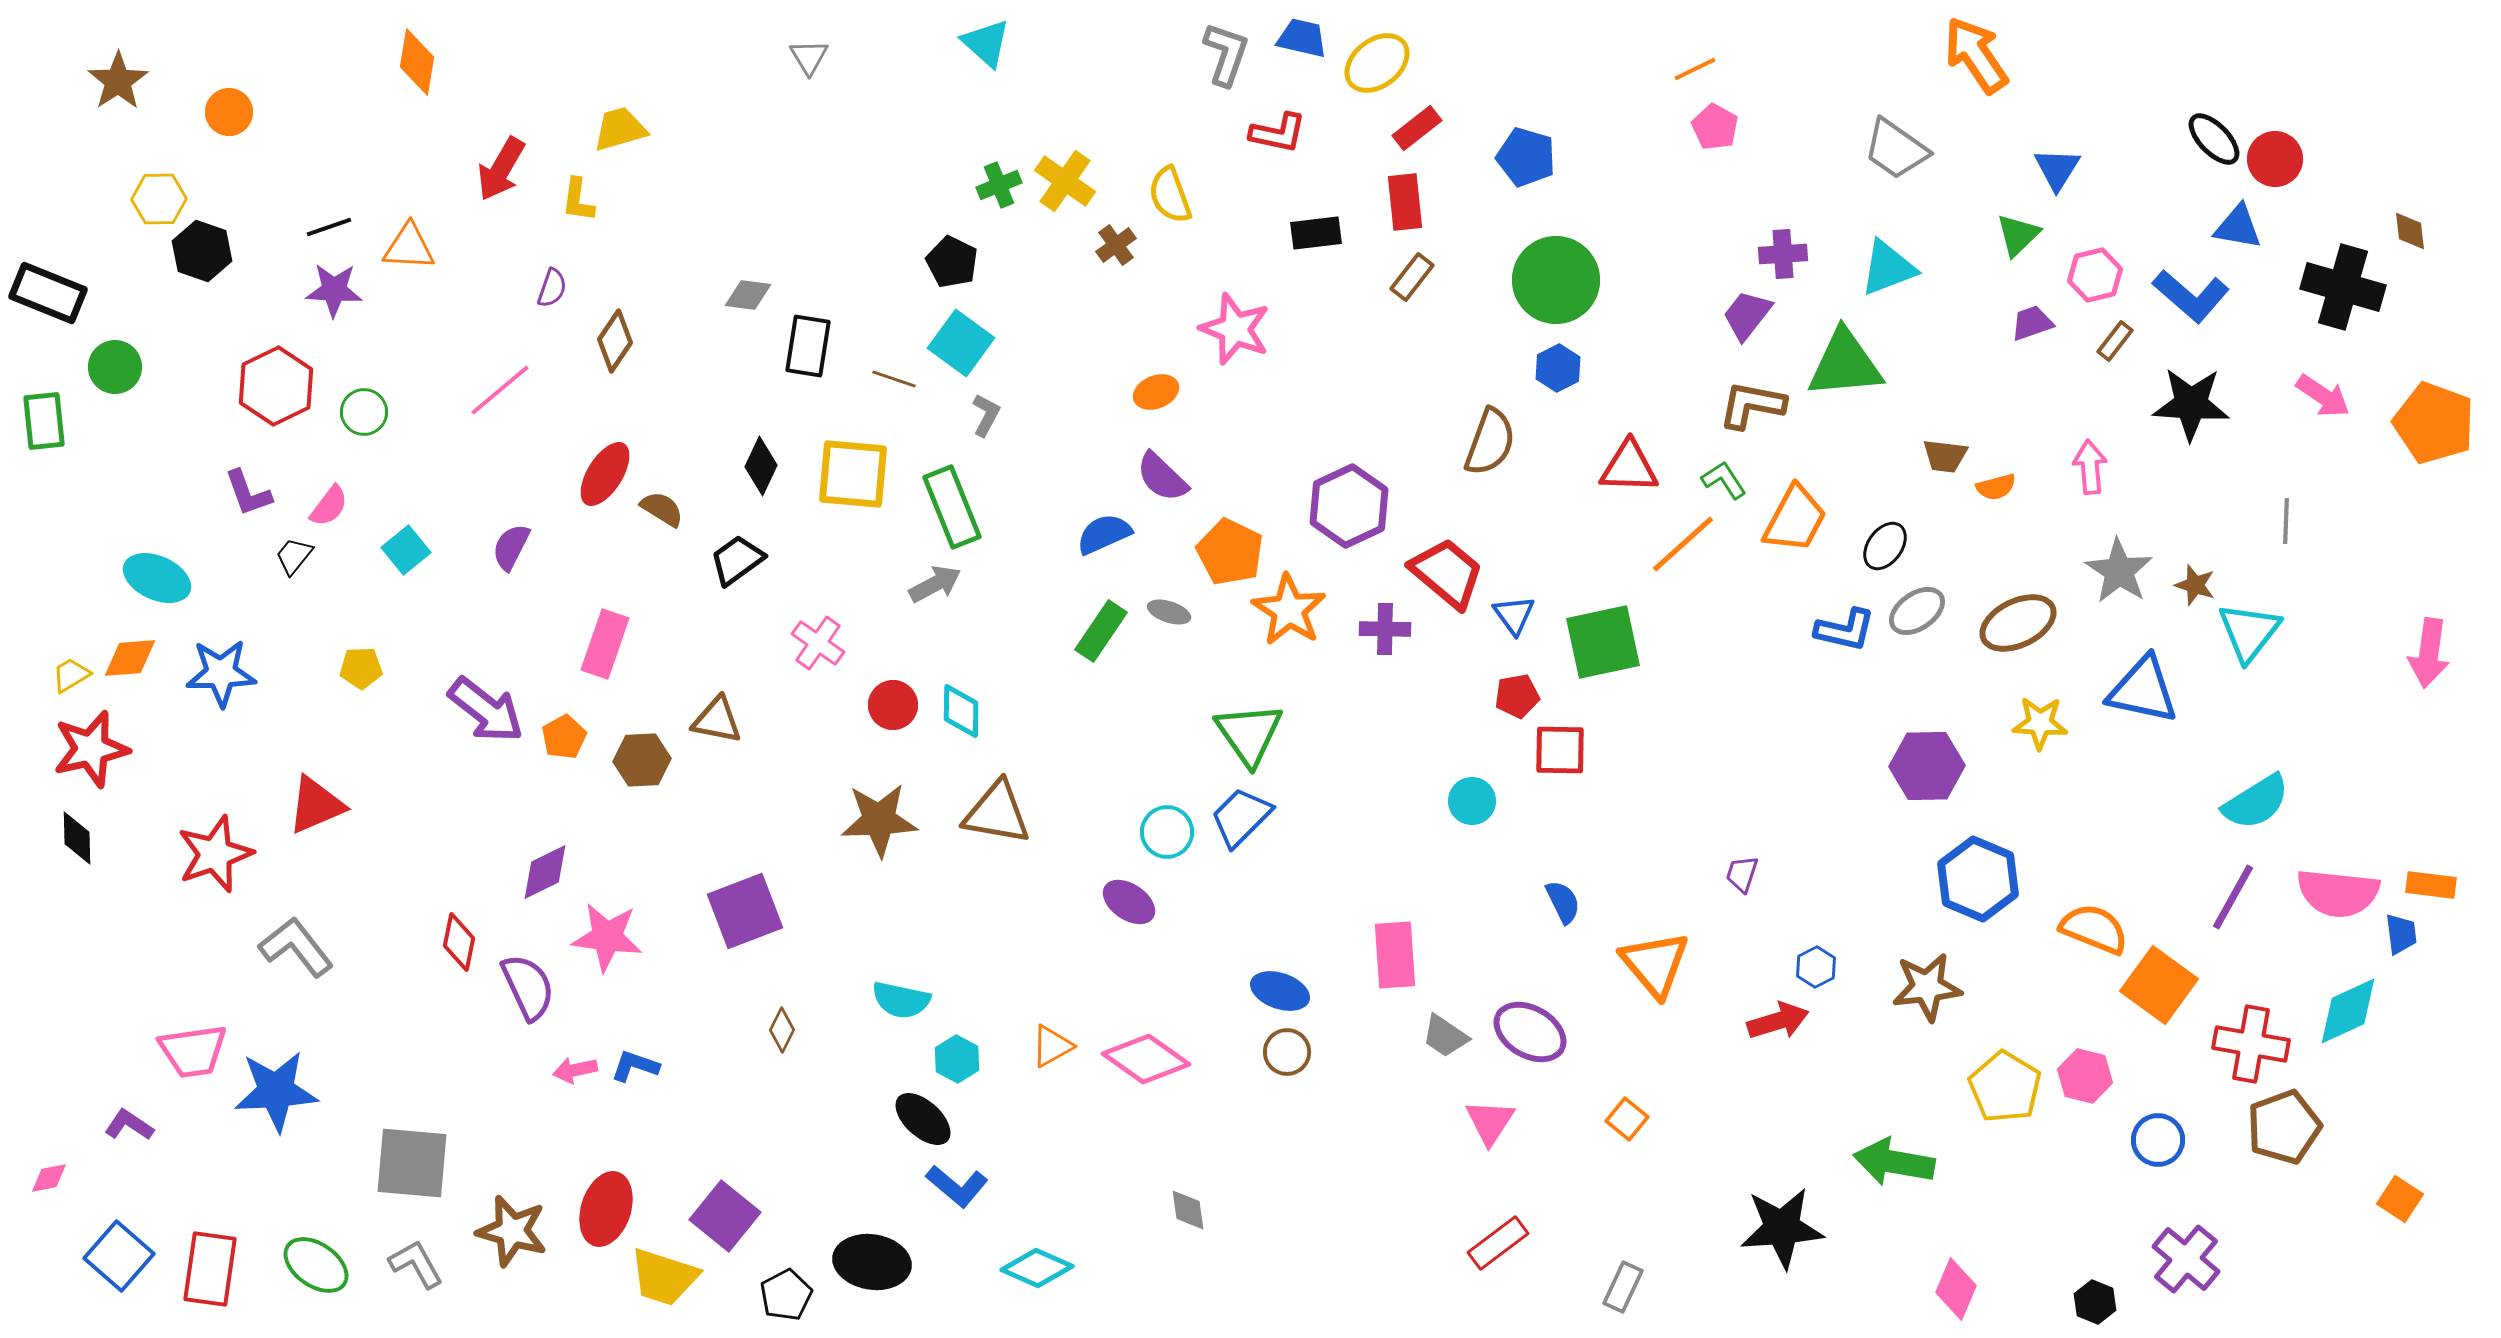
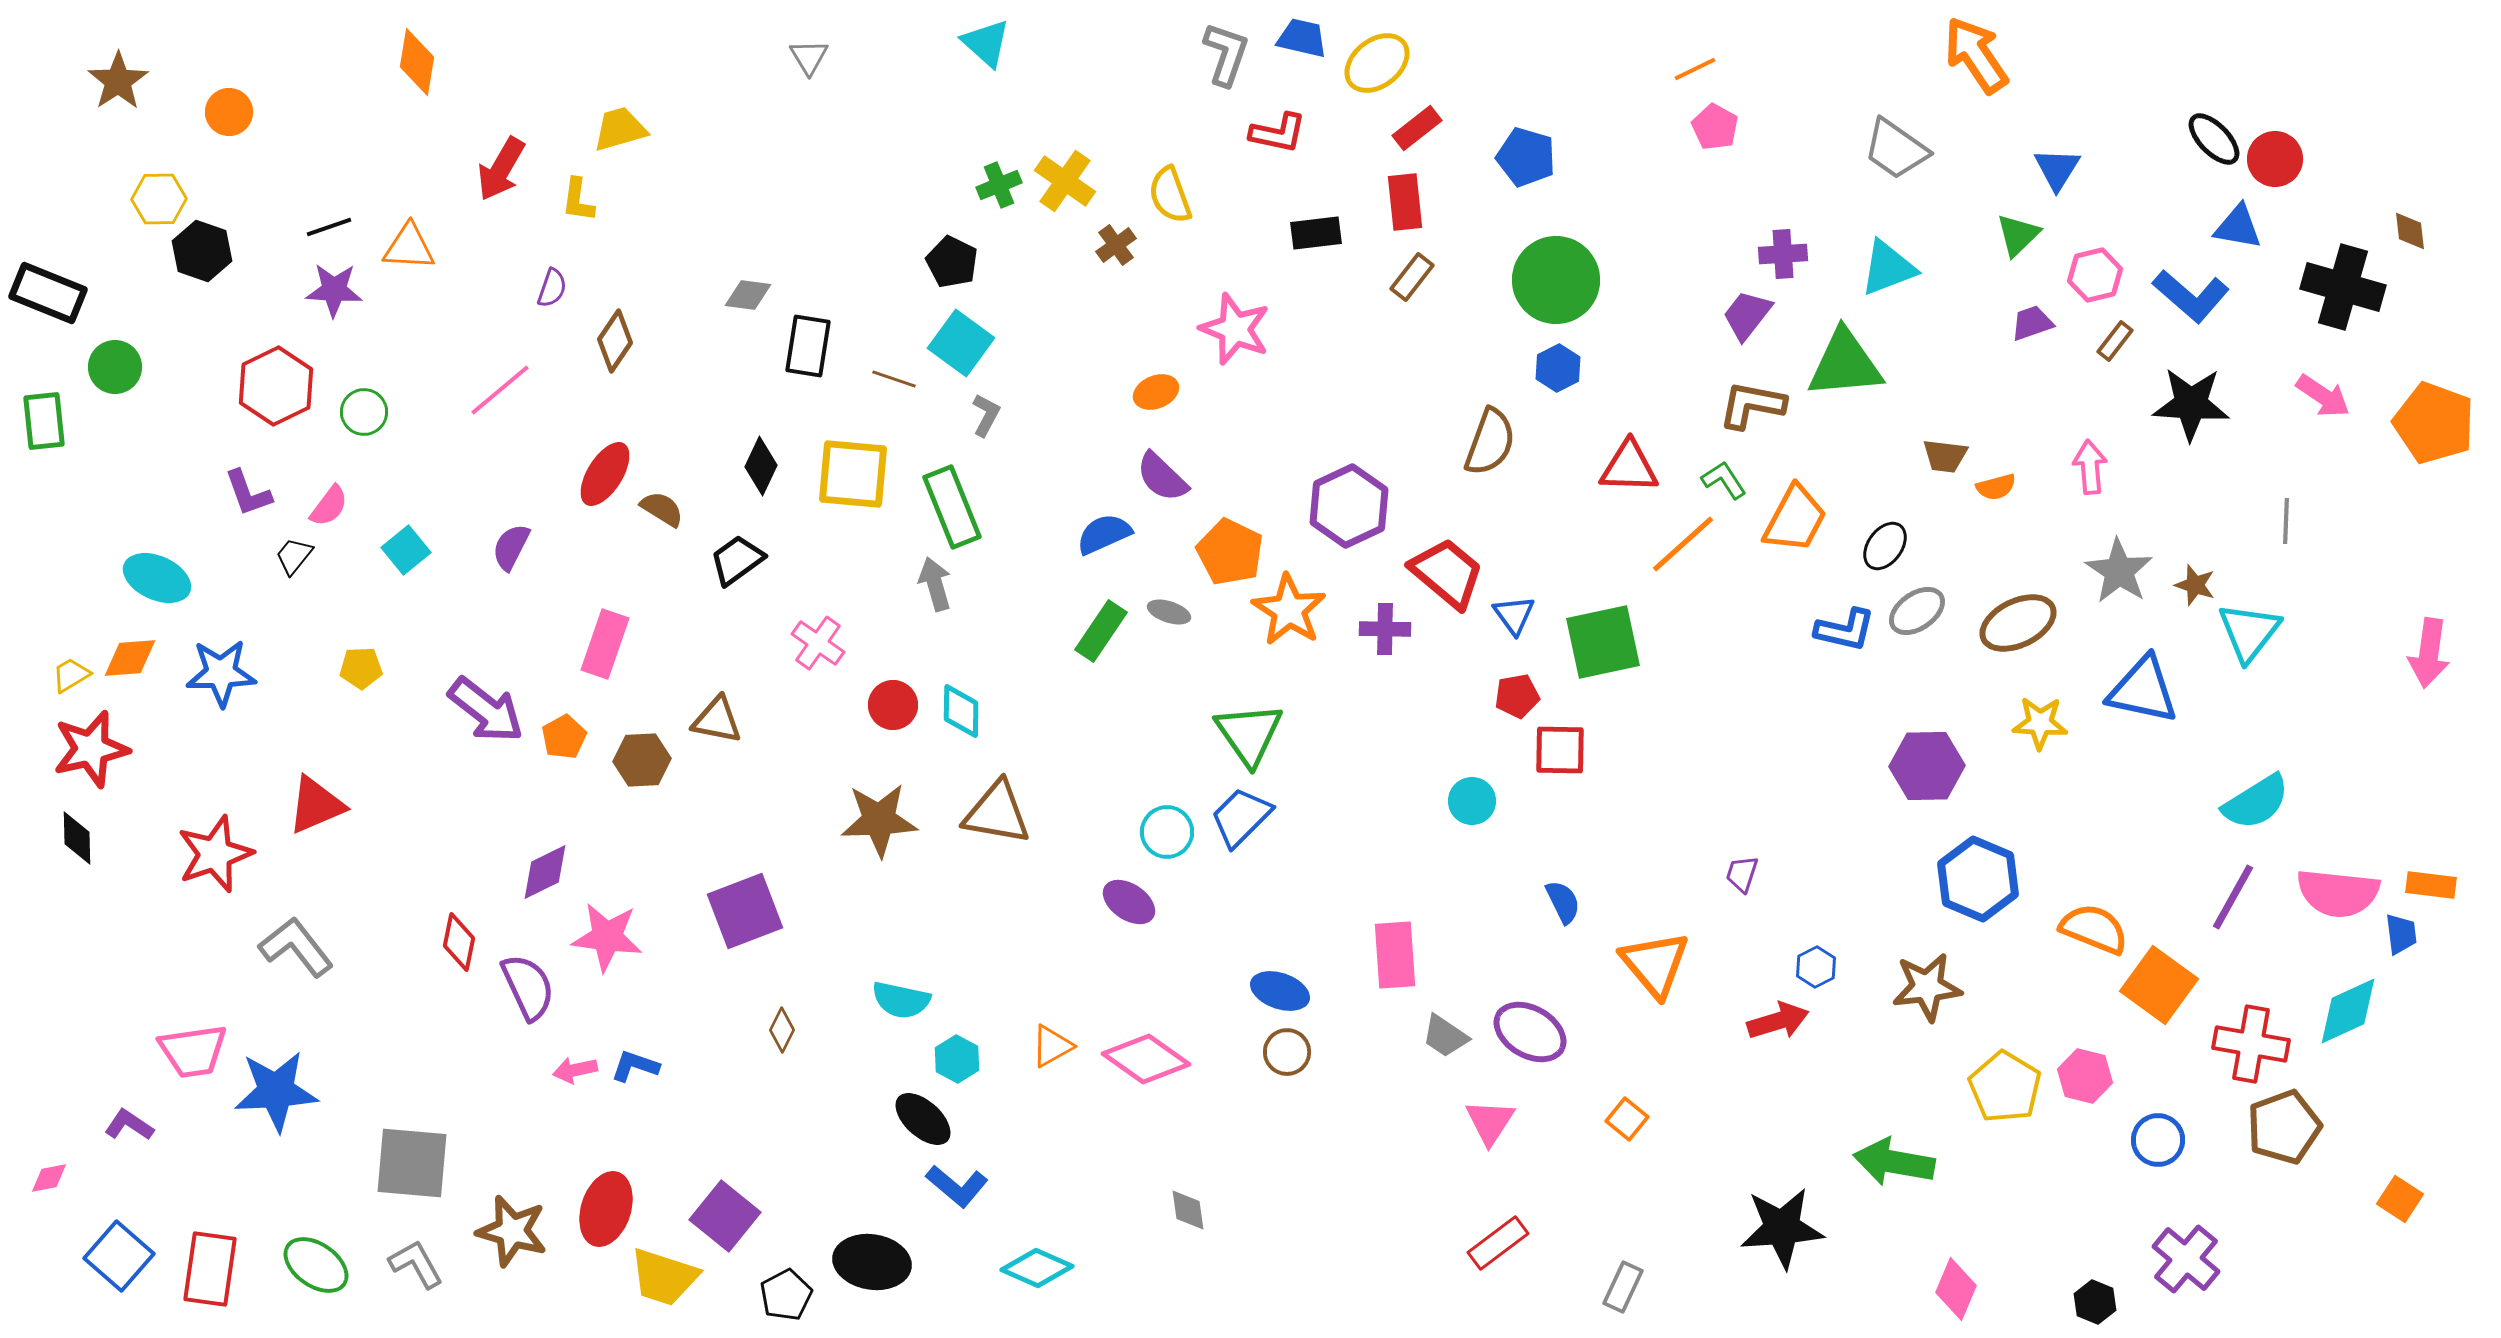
gray arrow at (935, 584): rotated 78 degrees counterclockwise
